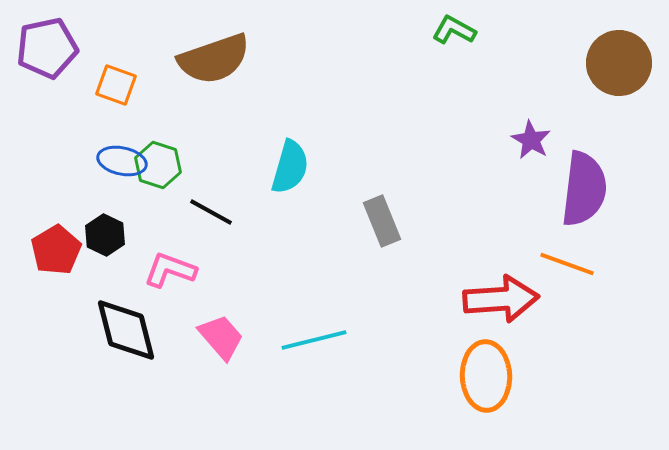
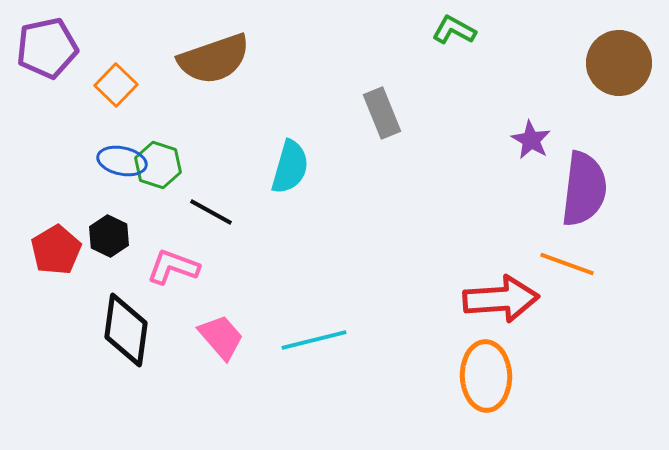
orange square: rotated 24 degrees clockwise
gray rectangle: moved 108 px up
black hexagon: moved 4 px right, 1 px down
pink L-shape: moved 3 px right, 3 px up
black diamond: rotated 22 degrees clockwise
